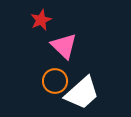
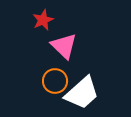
red star: moved 2 px right
